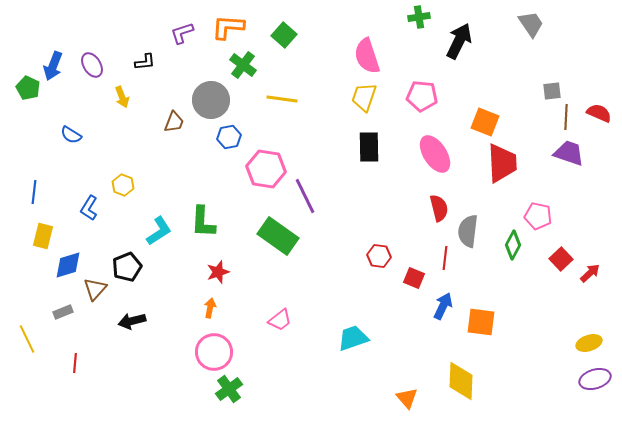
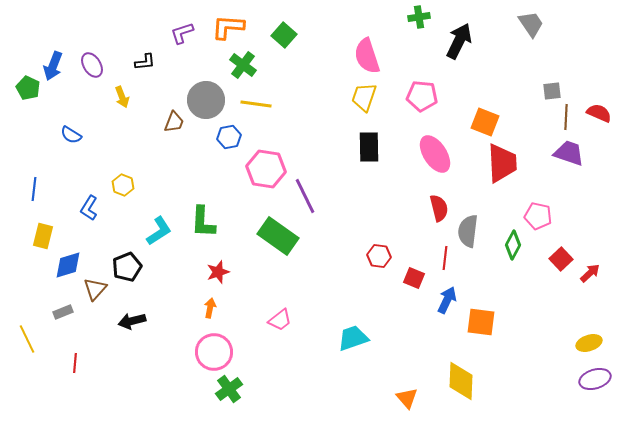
yellow line at (282, 99): moved 26 px left, 5 px down
gray circle at (211, 100): moved 5 px left
blue line at (34, 192): moved 3 px up
blue arrow at (443, 306): moved 4 px right, 6 px up
